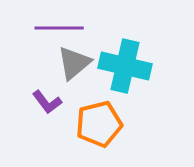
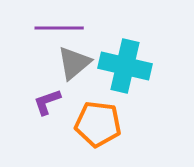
purple L-shape: rotated 108 degrees clockwise
orange pentagon: moved 1 px left; rotated 21 degrees clockwise
